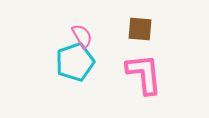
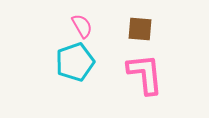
pink semicircle: moved 10 px up
pink L-shape: moved 1 px right
